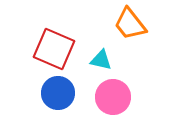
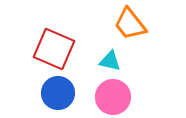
cyan triangle: moved 9 px right, 1 px down
